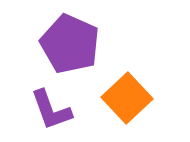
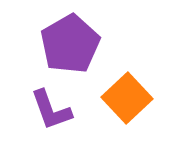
purple pentagon: rotated 18 degrees clockwise
